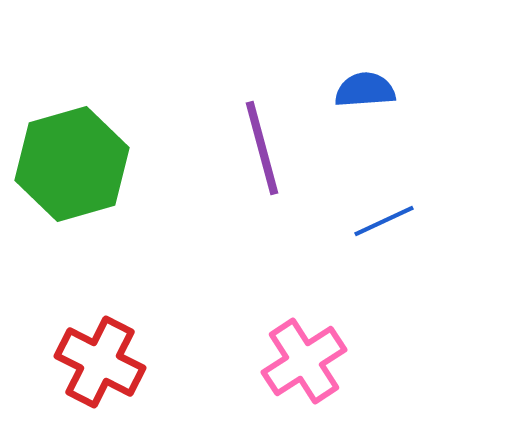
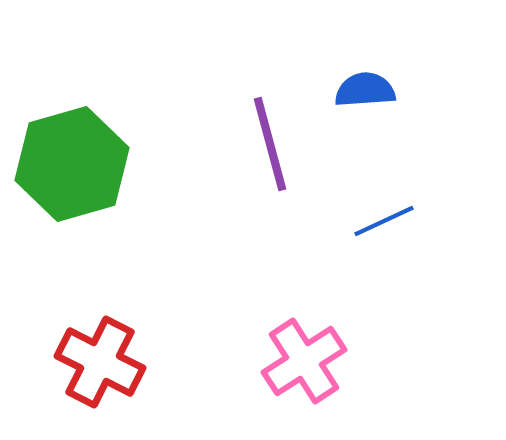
purple line: moved 8 px right, 4 px up
